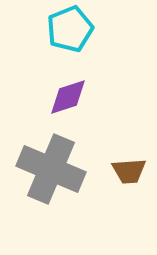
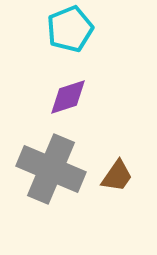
brown trapezoid: moved 12 px left, 5 px down; rotated 51 degrees counterclockwise
